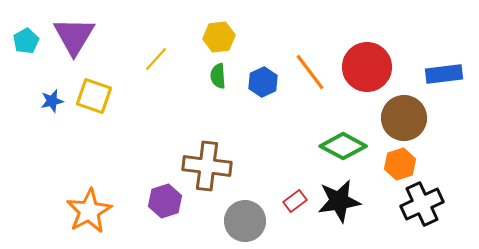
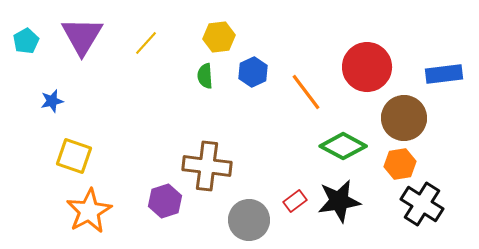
purple triangle: moved 8 px right
yellow line: moved 10 px left, 16 px up
orange line: moved 4 px left, 20 px down
green semicircle: moved 13 px left
blue hexagon: moved 10 px left, 10 px up
yellow square: moved 20 px left, 60 px down
orange hexagon: rotated 8 degrees clockwise
black cross: rotated 33 degrees counterclockwise
gray circle: moved 4 px right, 1 px up
